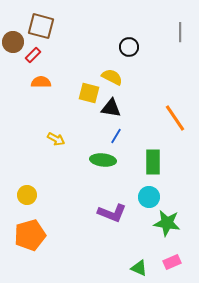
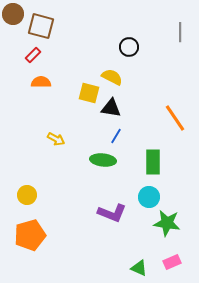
brown circle: moved 28 px up
